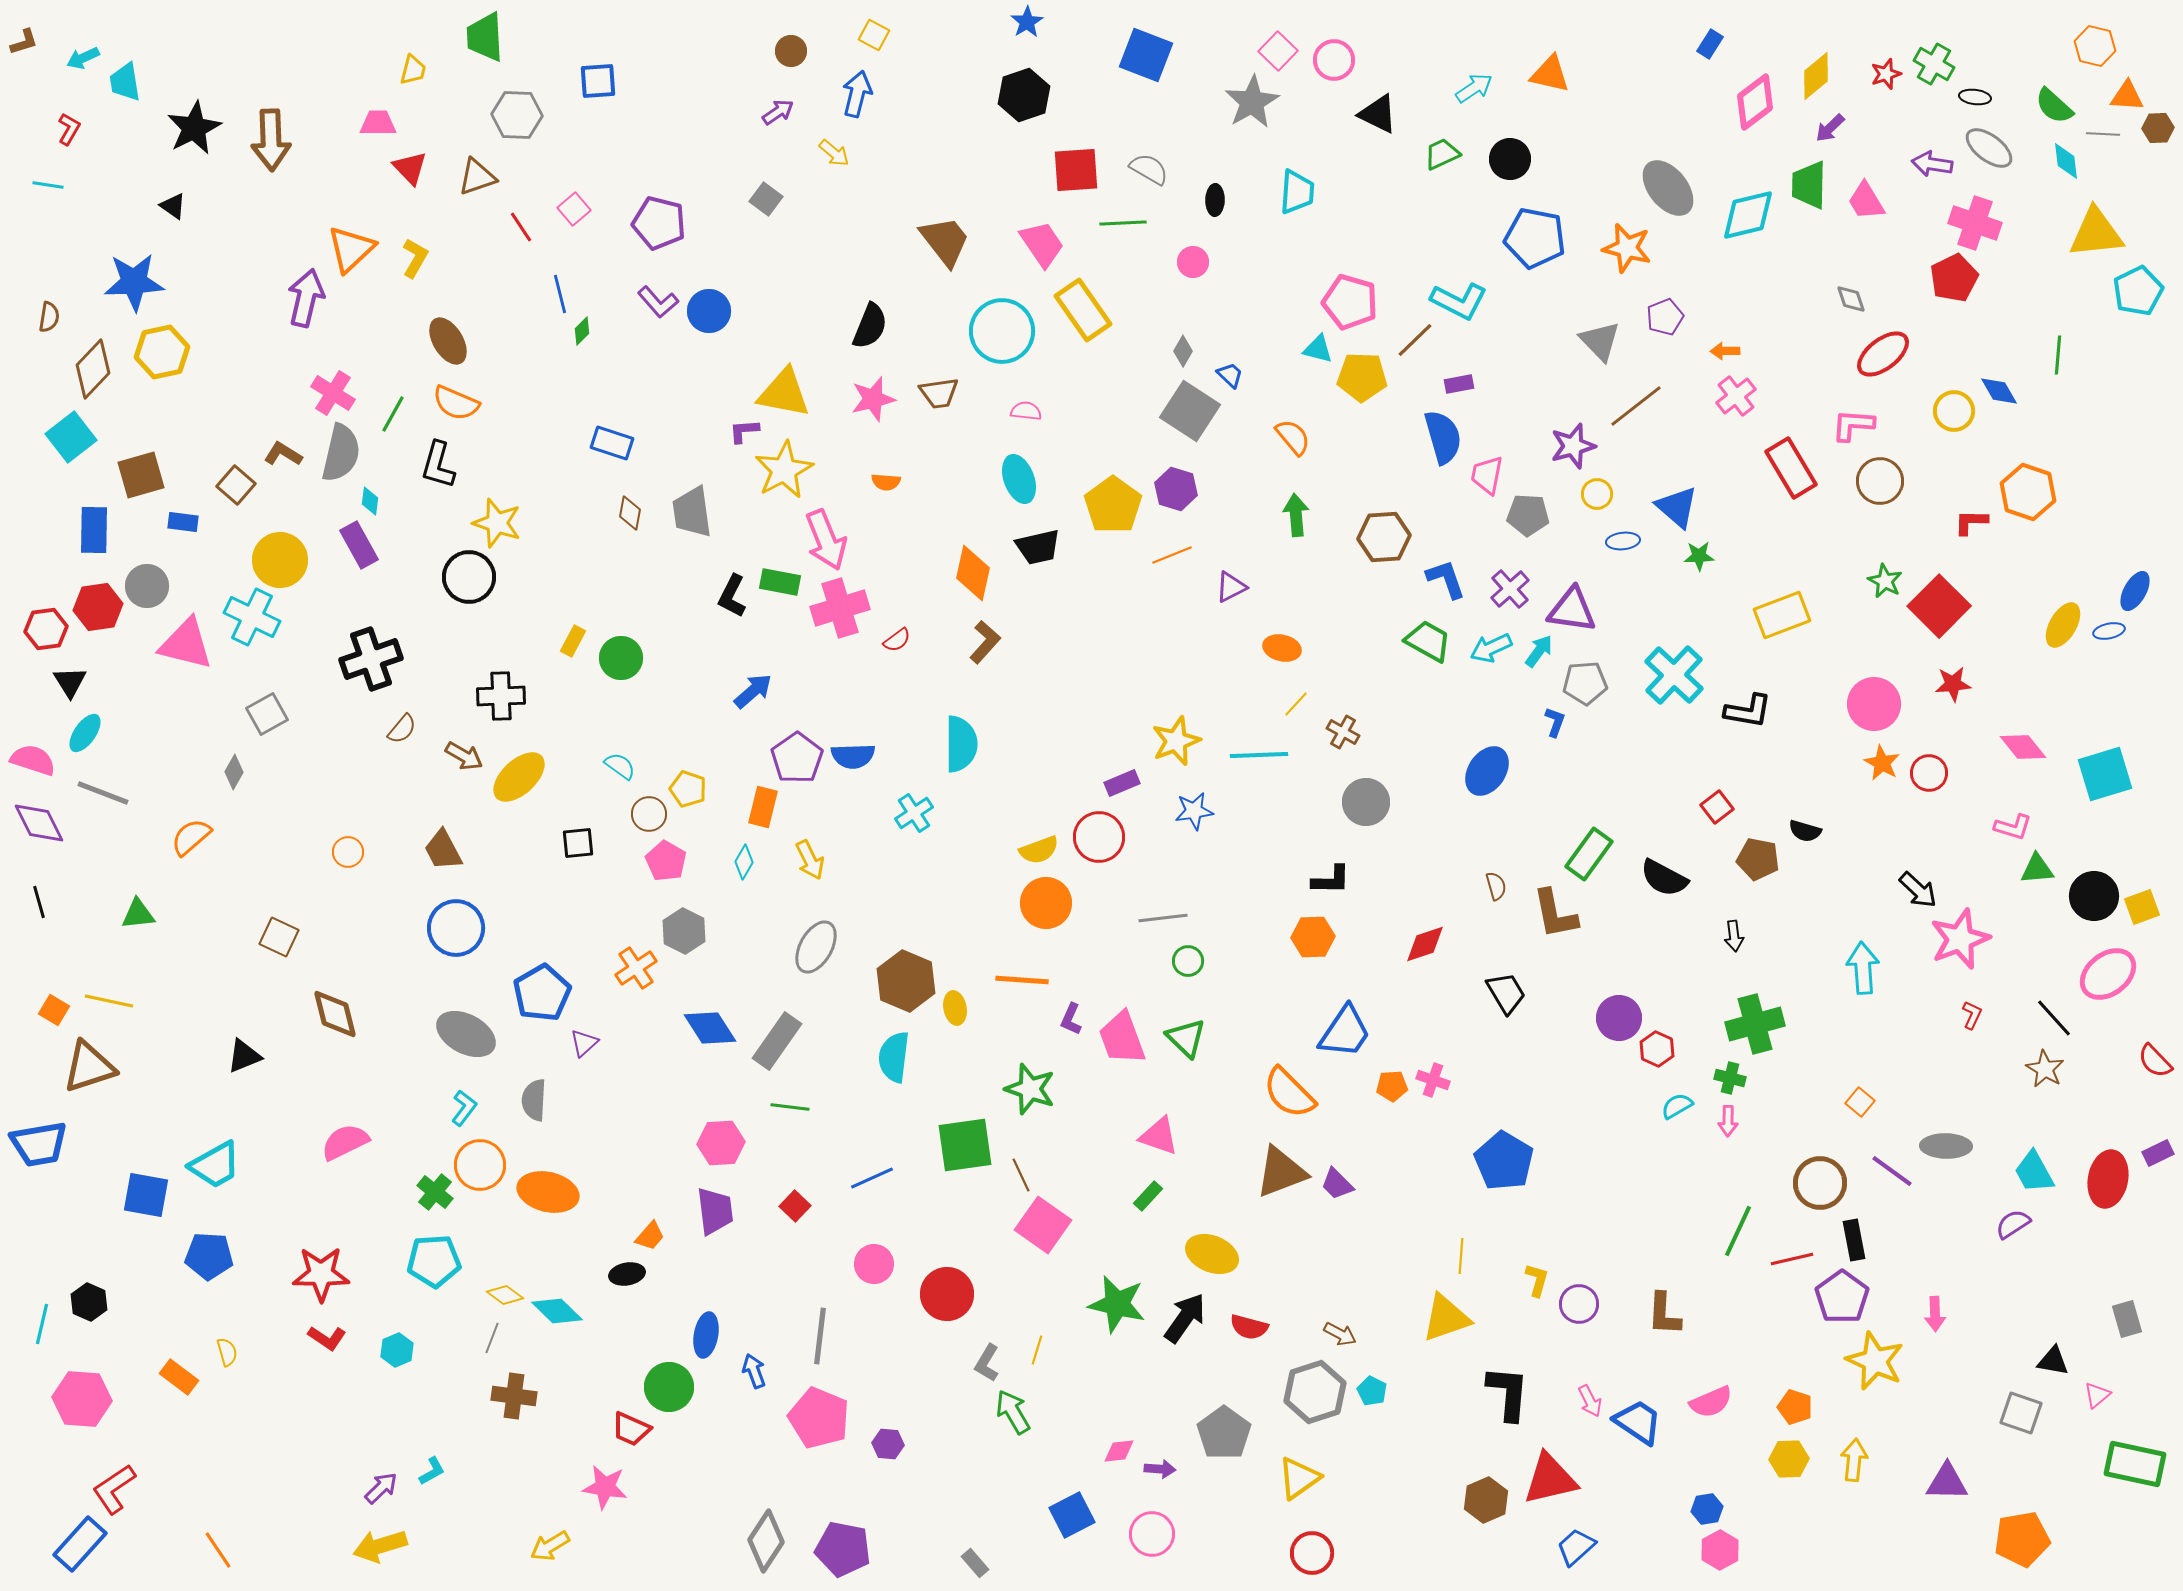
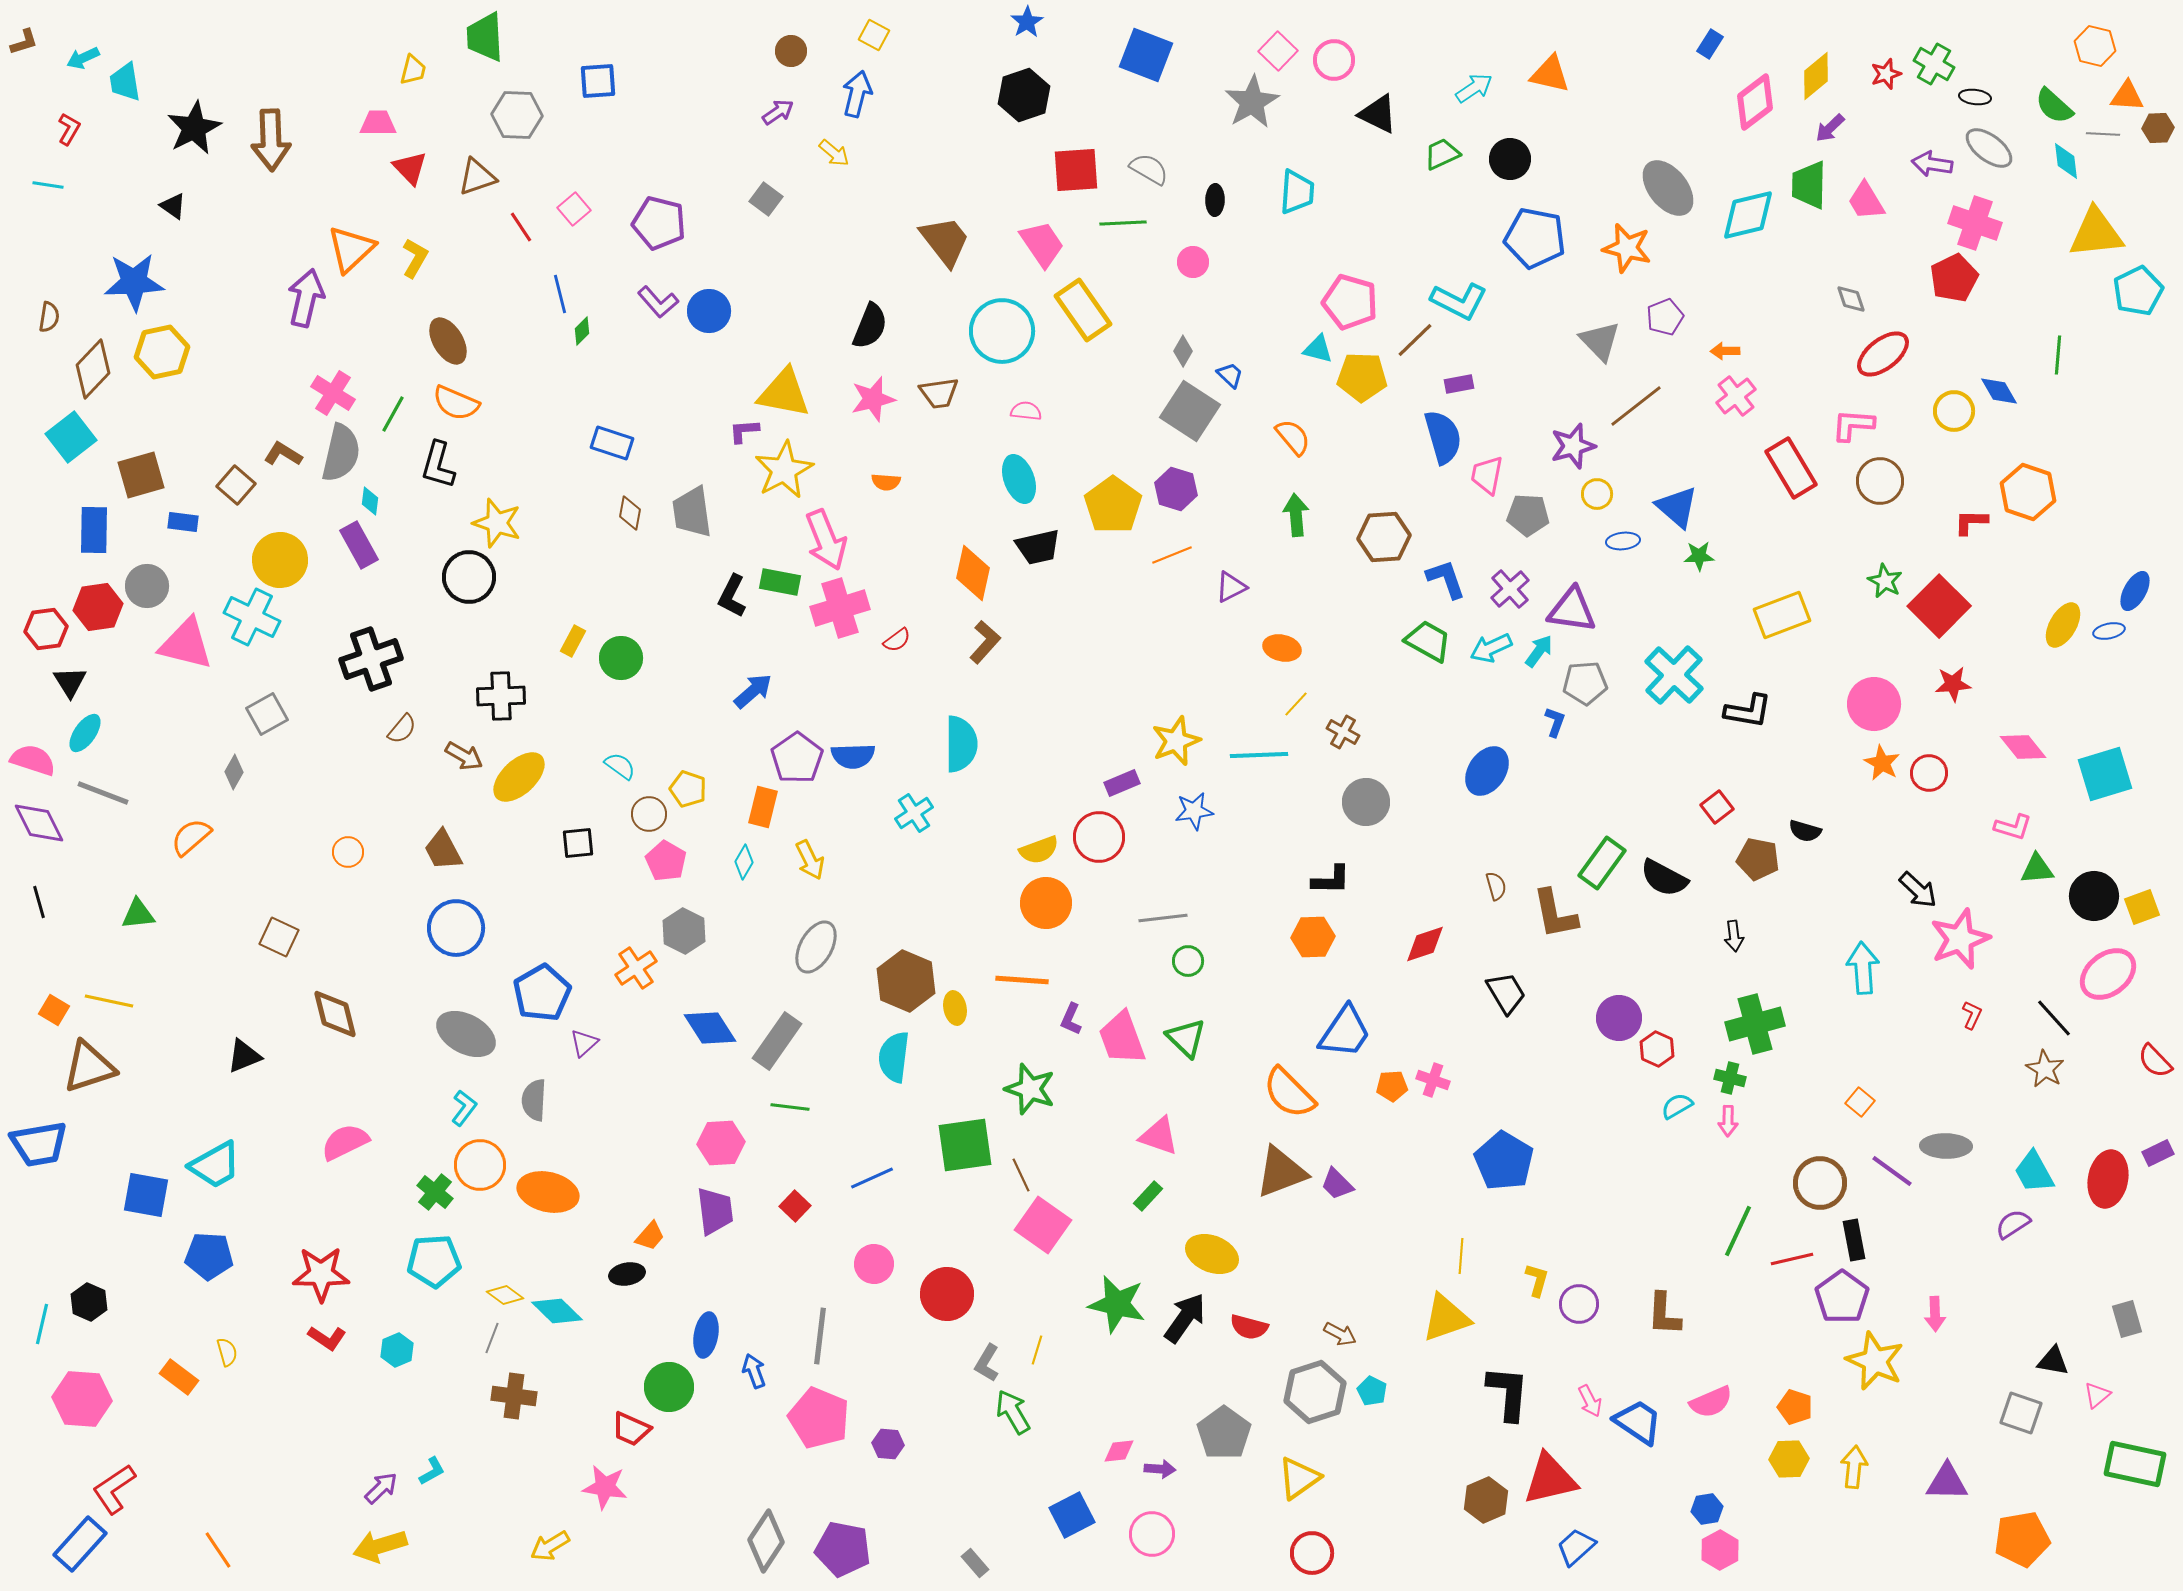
green rectangle at (1589, 854): moved 13 px right, 9 px down
yellow arrow at (1854, 1460): moved 7 px down
